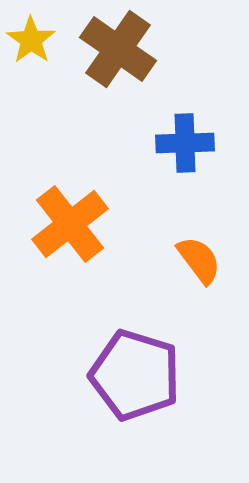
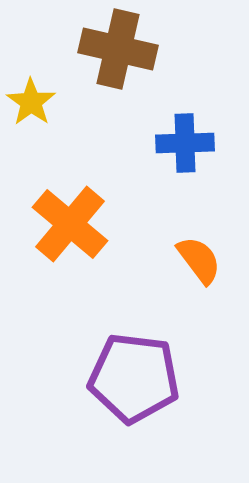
yellow star: moved 62 px down
brown cross: rotated 22 degrees counterclockwise
orange cross: rotated 12 degrees counterclockwise
purple pentagon: moved 1 px left, 3 px down; rotated 10 degrees counterclockwise
